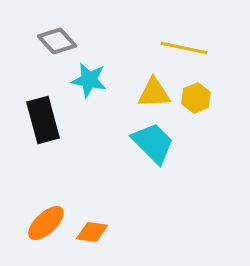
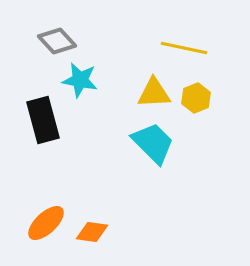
cyan star: moved 9 px left
